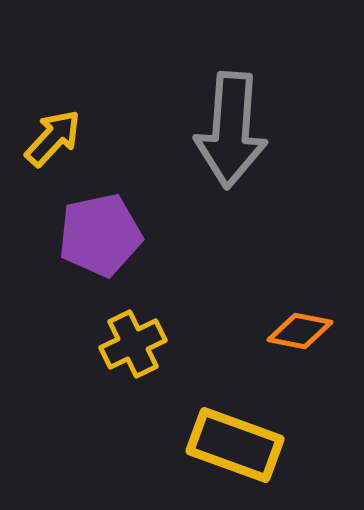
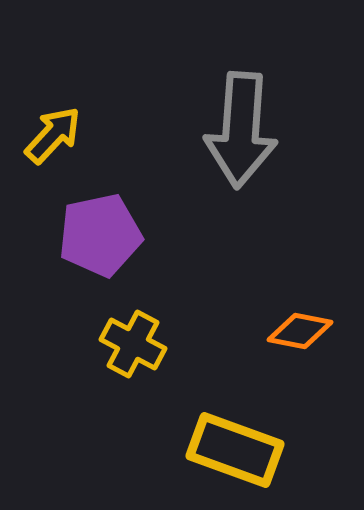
gray arrow: moved 10 px right
yellow arrow: moved 3 px up
yellow cross: rotated 36 degrees counterclockwise
yellow rectangle: moved 5 px down
